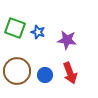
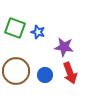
purple star: moved 3 px left, 7 px down
brown circle: moved 1 px left
